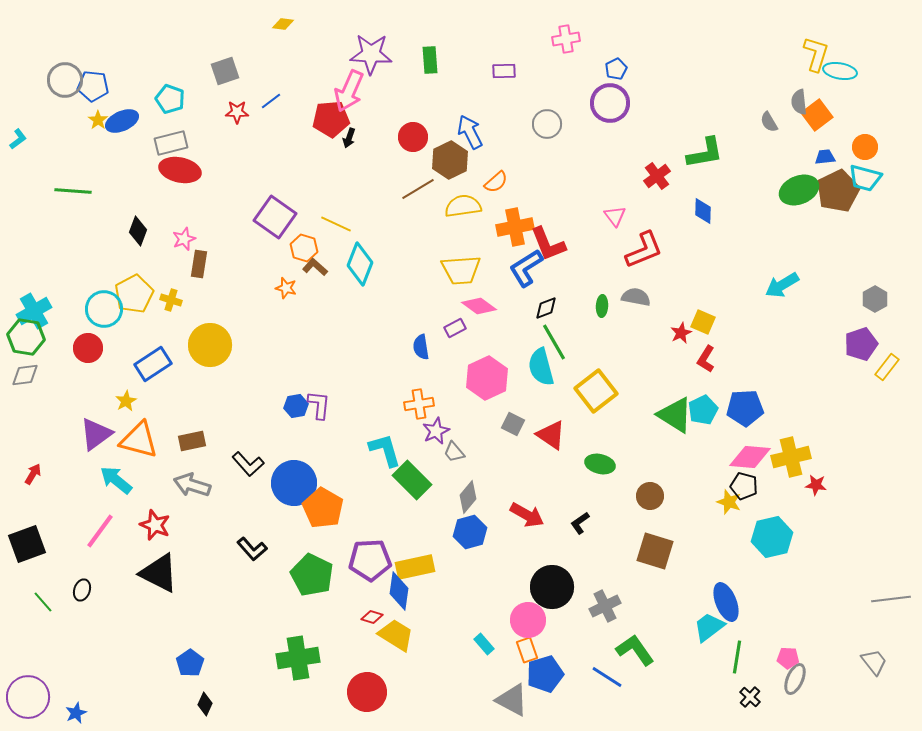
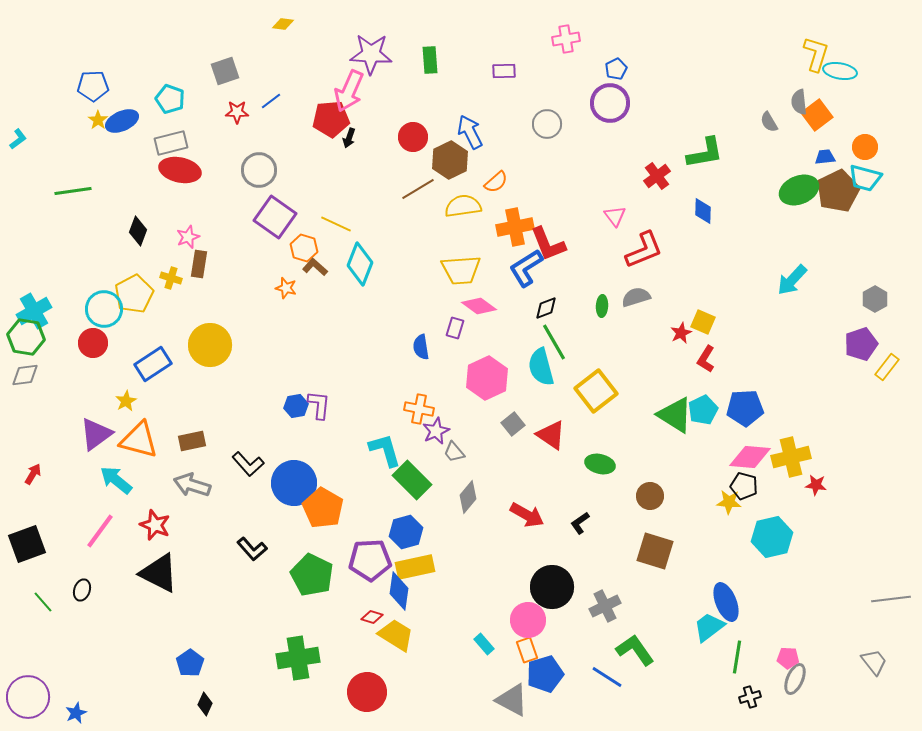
gray circle at (65, 80): moved 194 px right, 90 px down
blue pentagon at (93, 86): rotated 8 degrees counterclockwise
green line at (73, 191): rotated 12 degrees counterclockwise
pink star at (184, 239): moved 4 px right, 2 px up
cyan arrow at (782, 285): moved 10 px right, 5 px up; rotated 16 degrees counterclockwise
gray semicircle at (636, 297): rotated 28 degrees counterclockwise
yellow cross at (171, 300): moved 22 px up
purple rectangle at (455, 328): rotated 45 degrees counterclockwise
red circle at (88, 348): moved 5 px right, 5 px up
orange cross at (419, 404): moved 5 px down; rotated 20 degrees clockwise
gray square at (513, 424): rotated 25 degrees clockwise
yellow star at (729, 502): rotated 15 degrees counterclockwise
blue hexagon at (470, 532): moved 64 px left
black cross at (750, 697): rotated 30 degrees clockwise
